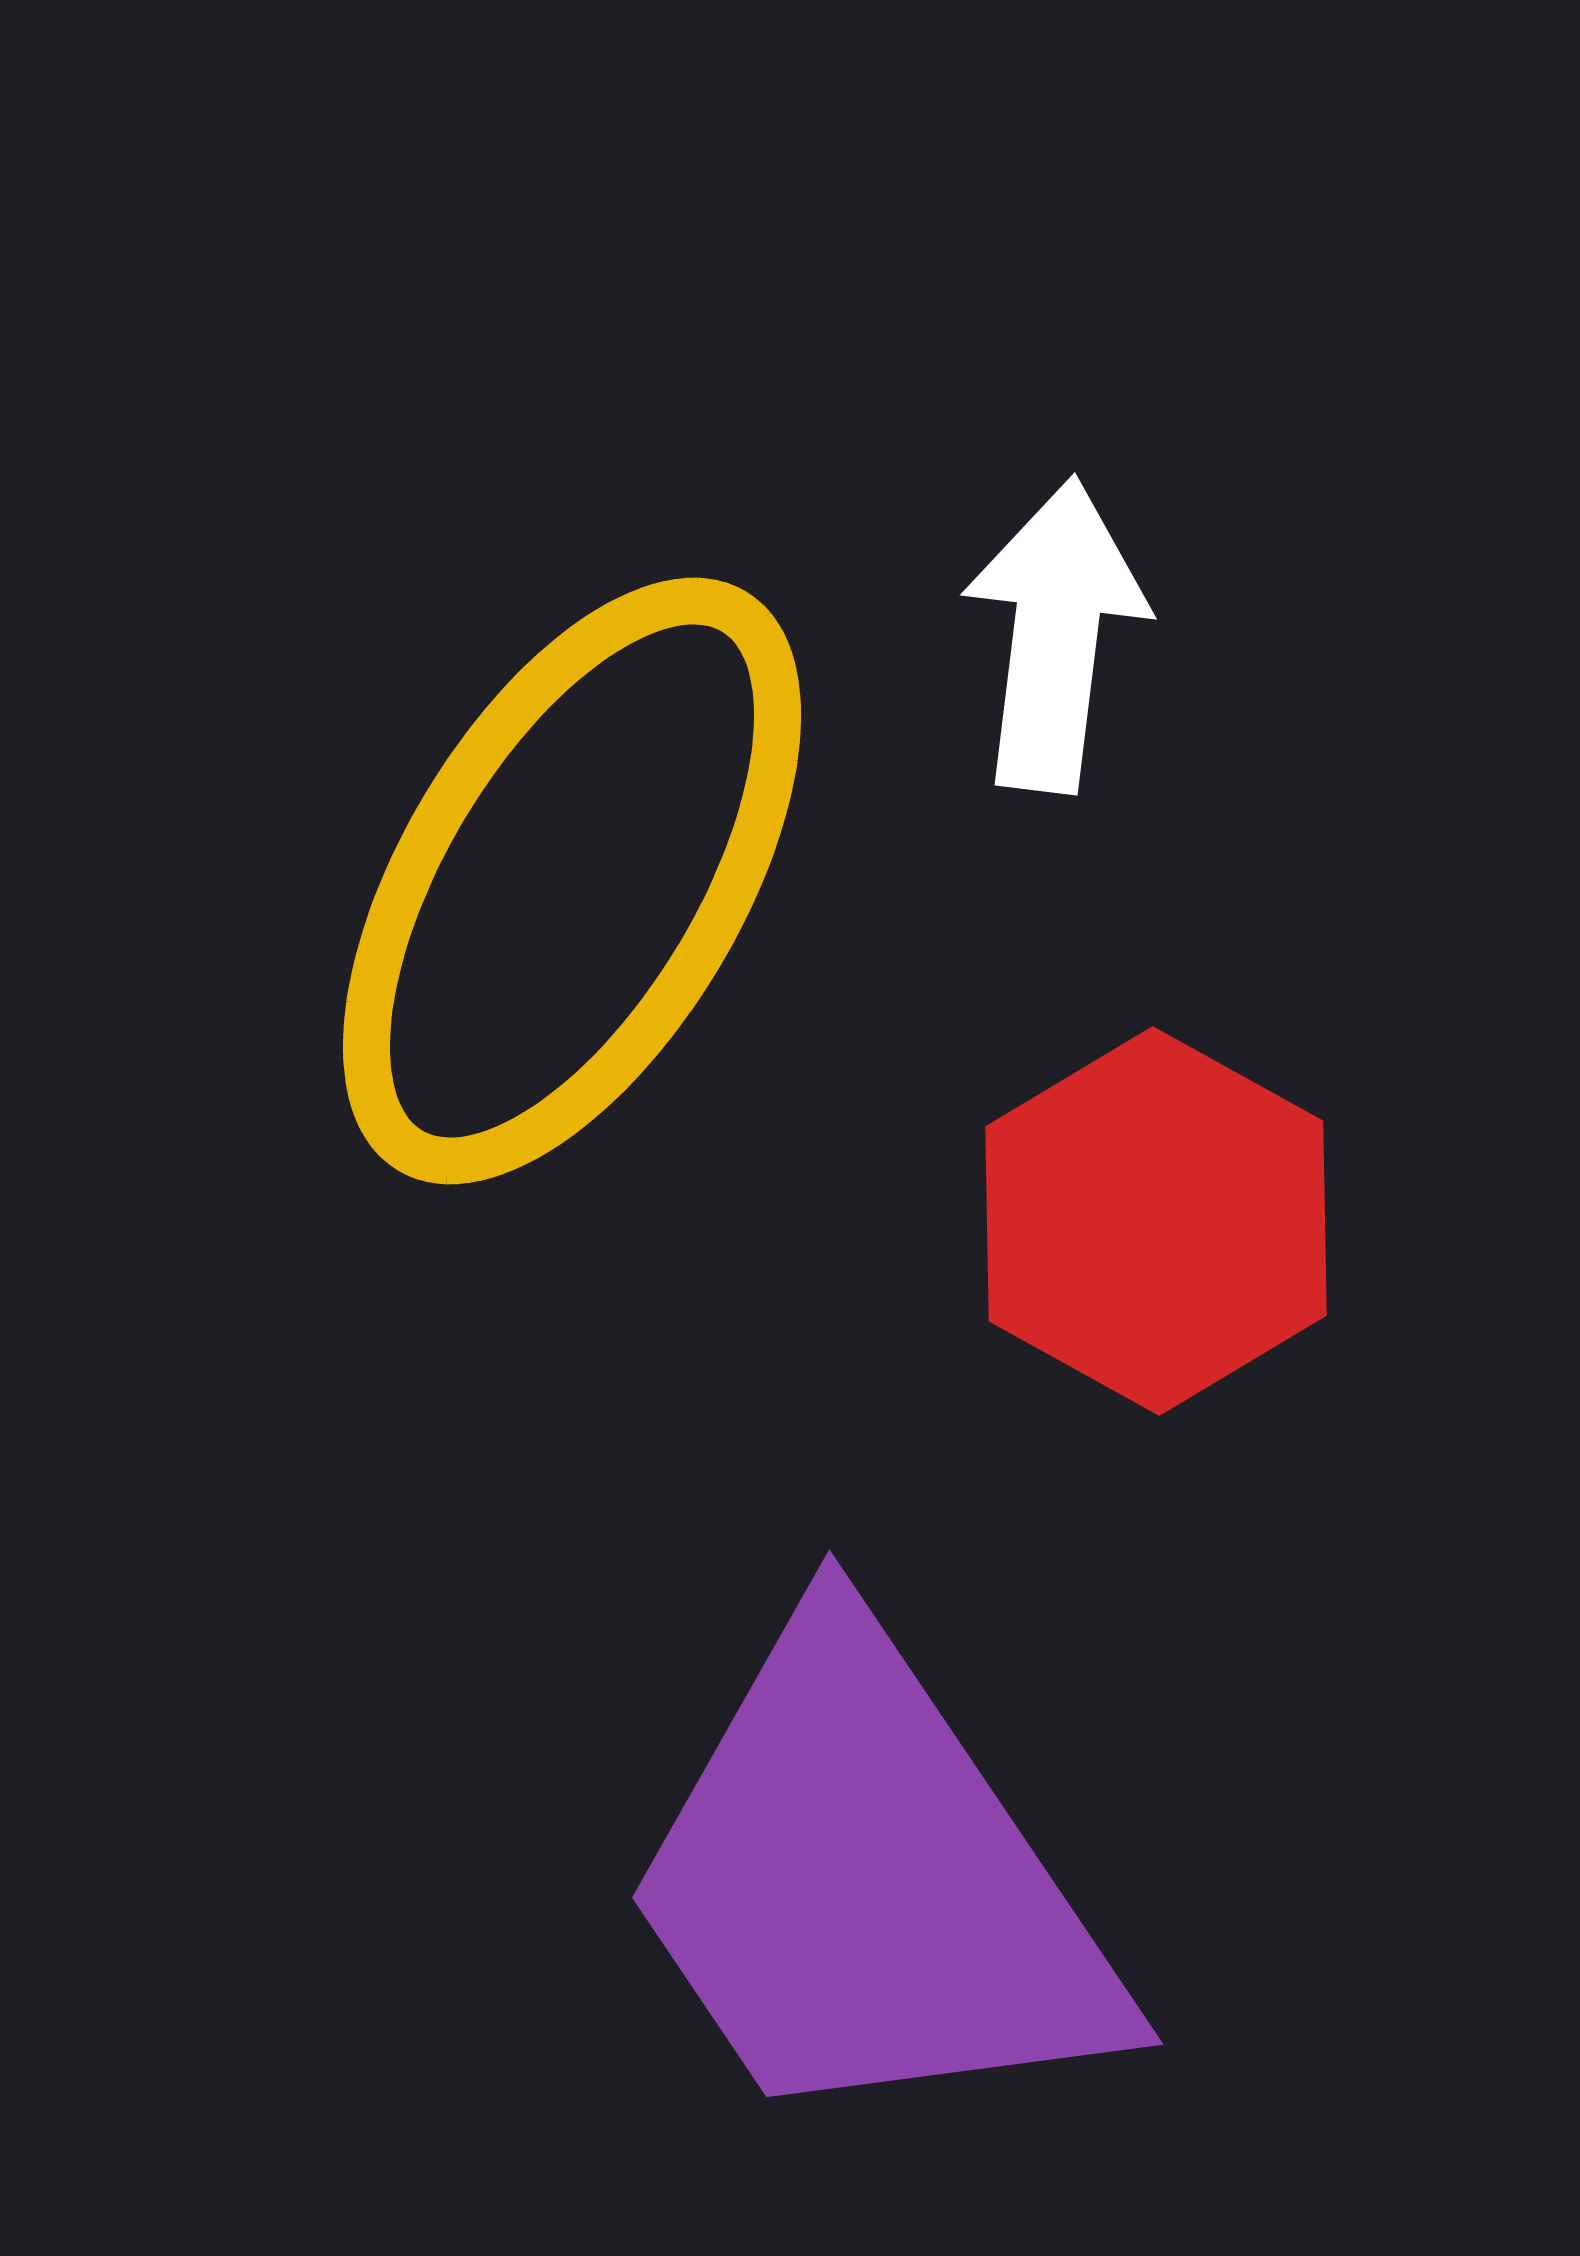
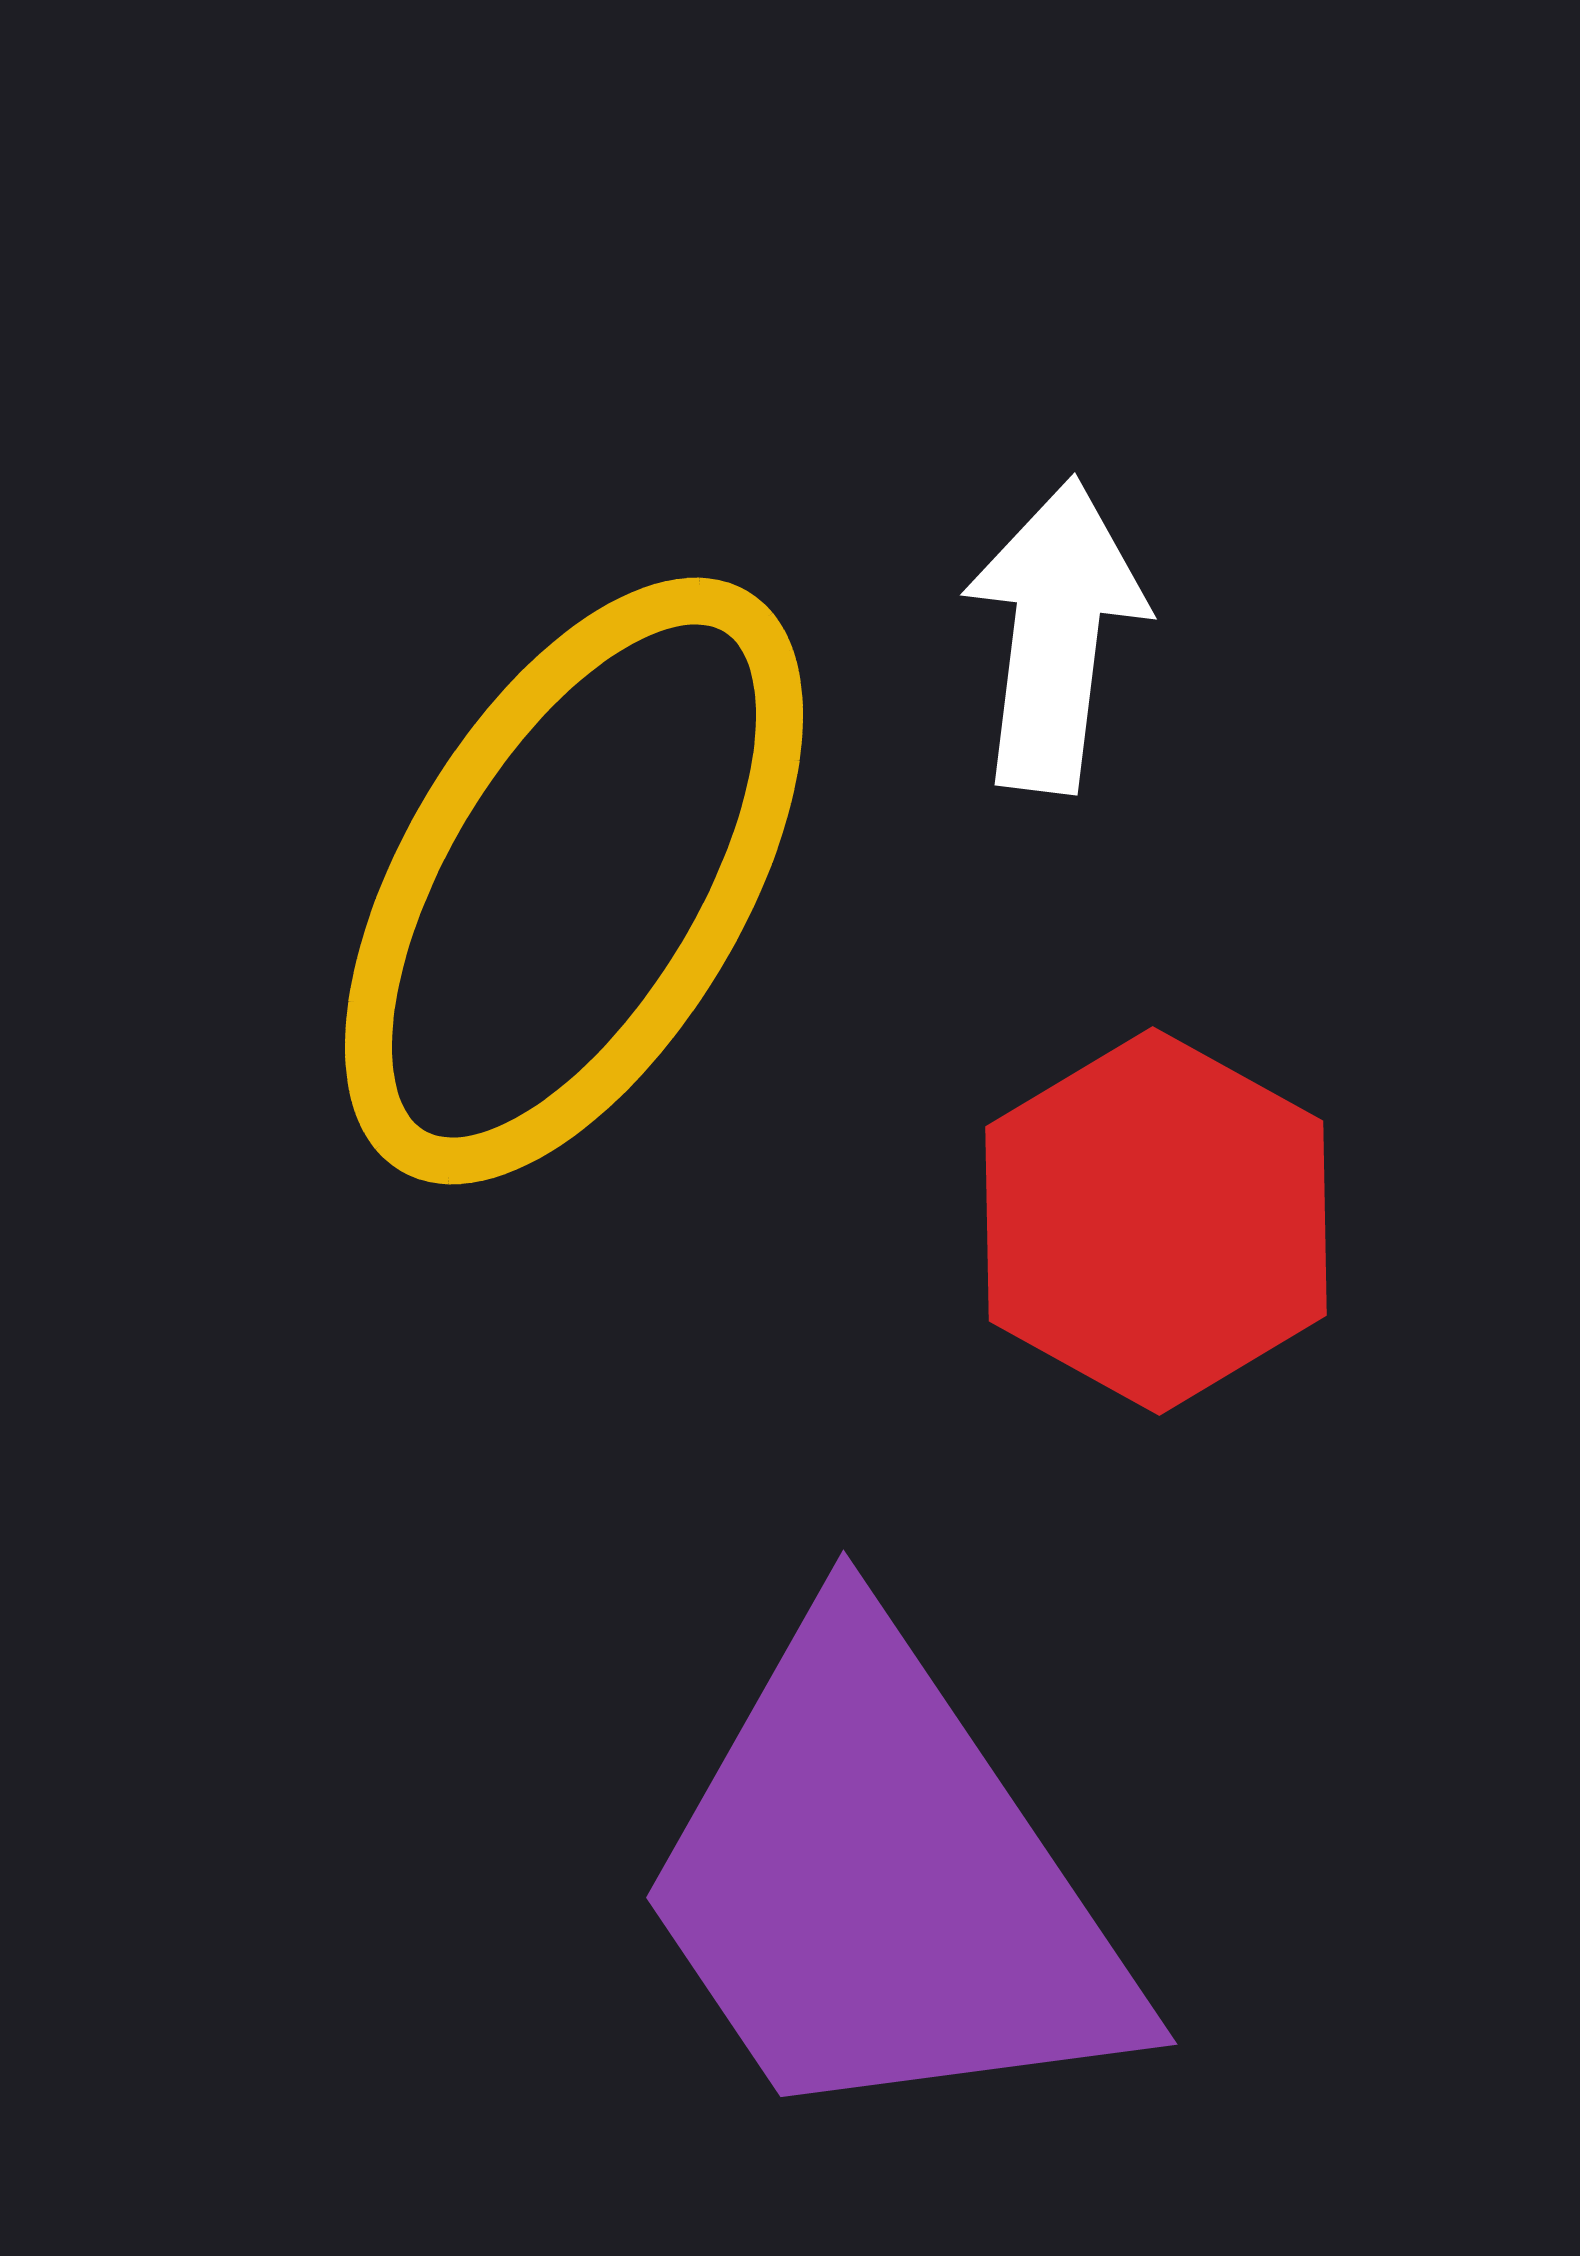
yellow ellipse: moved 2 px right
purple trapezoid: moved 14 px right
